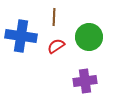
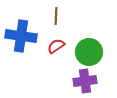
brown line: moved 2 px right, 1 px up
green circle: moved 15 px down
